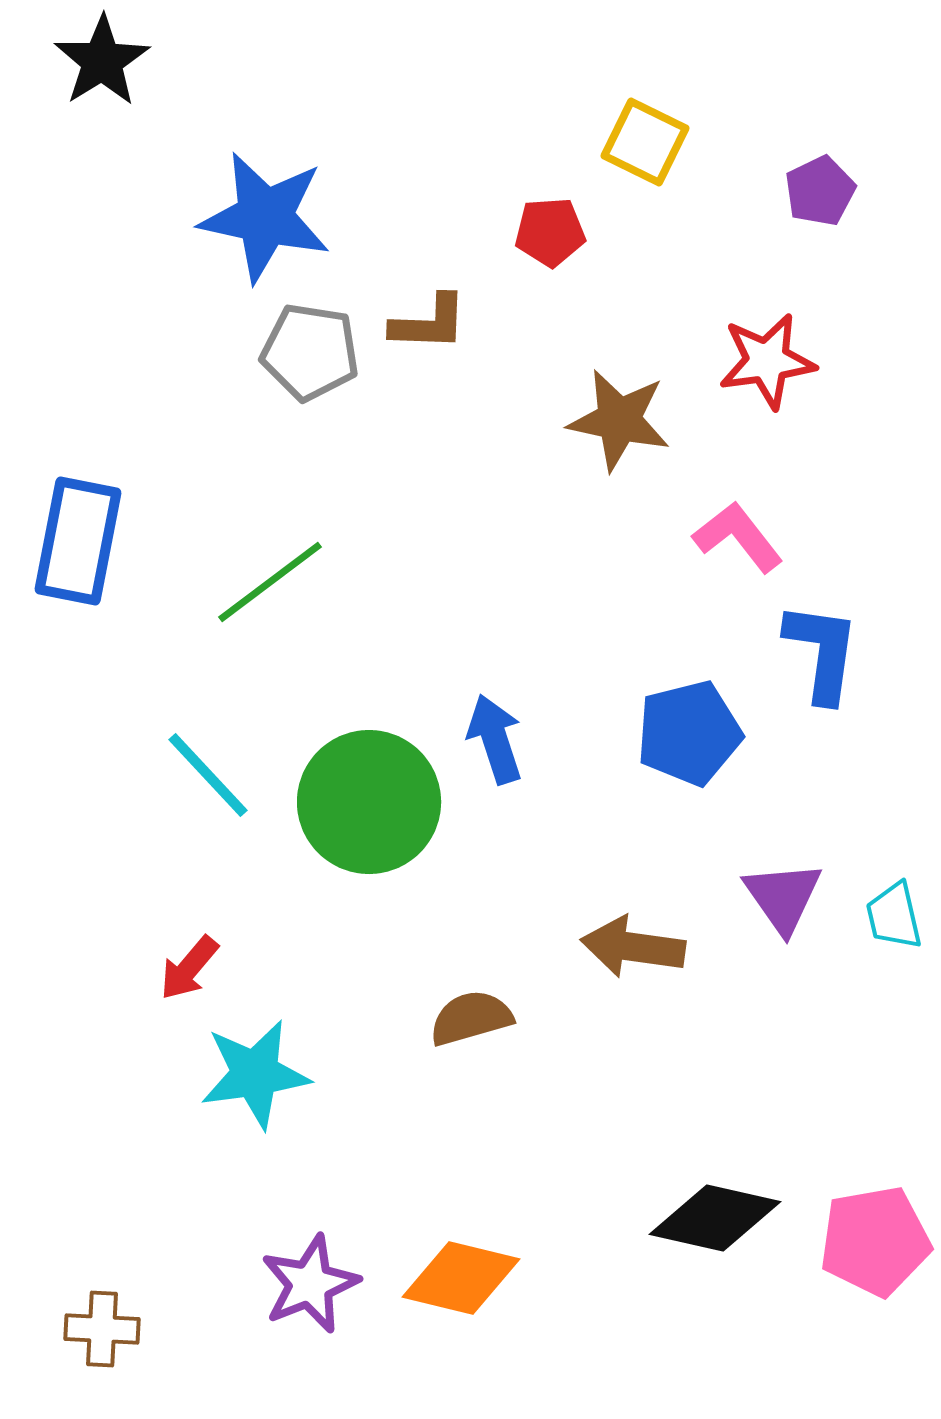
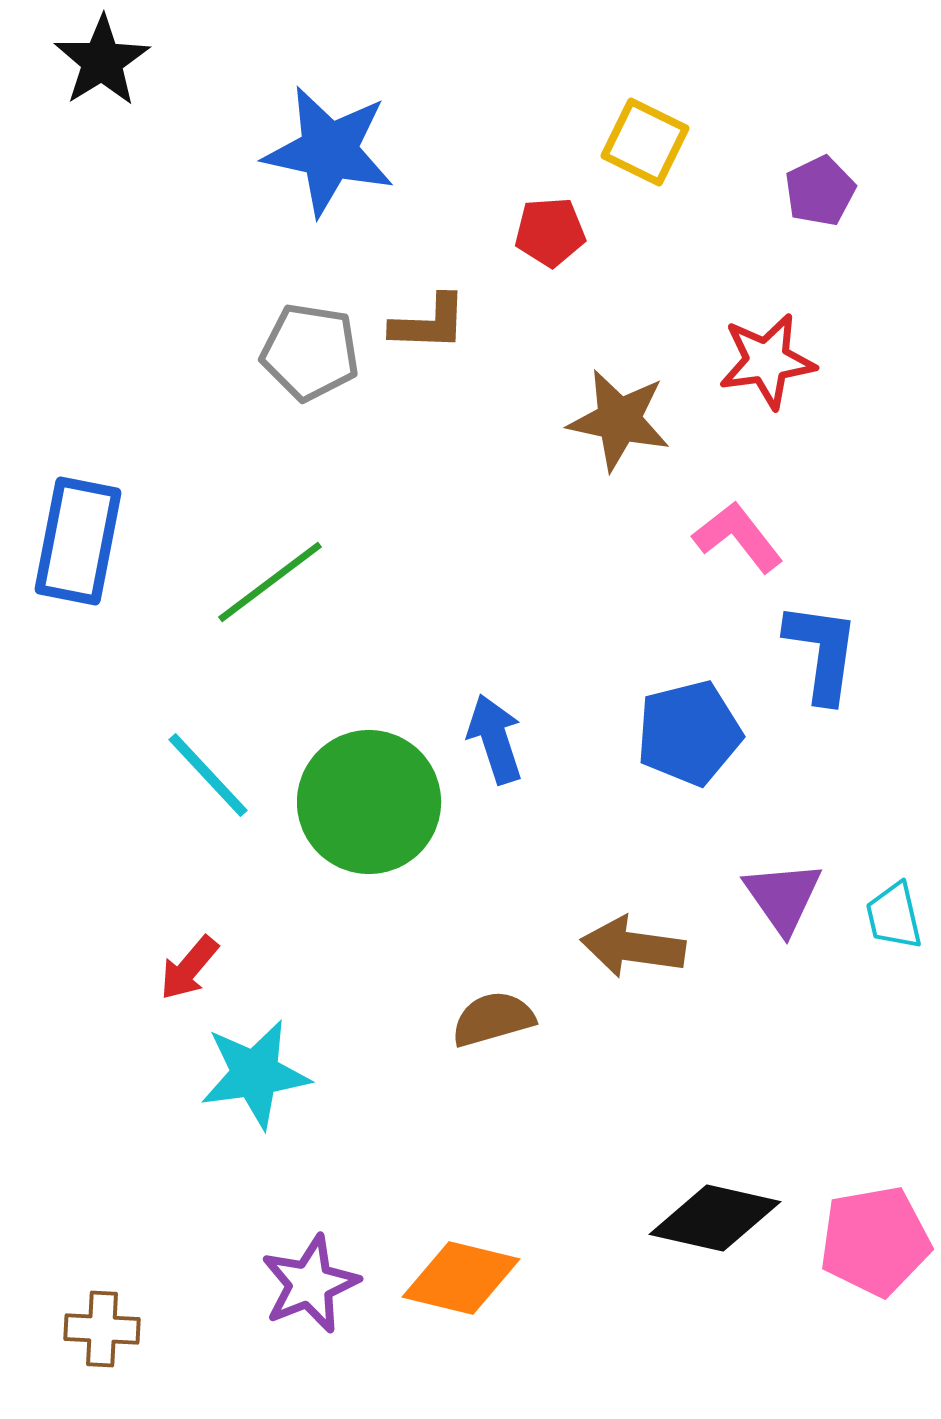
blue star: moved 64 px right, 66 px up
brown semicircle: moved 22 px right, 1 px down
